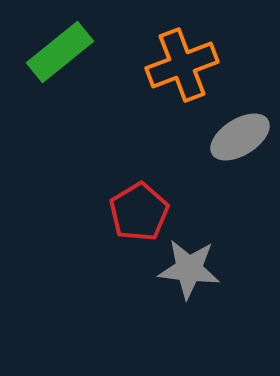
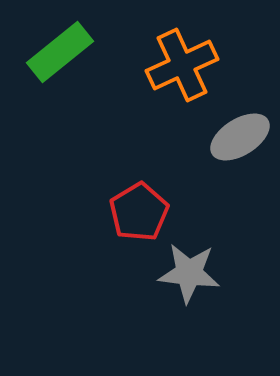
orange cross: rotated 4 degrees counterclockwise
gray star: moved 4 px down
